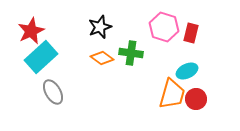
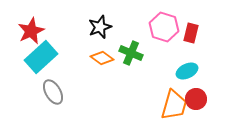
green cross: rotated 15 degrees clockwise
orange trapezoid: moved 2 px right, 11 px down
